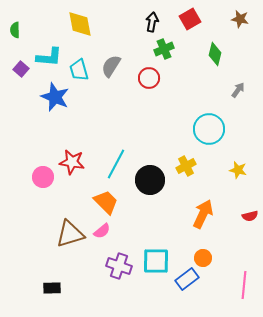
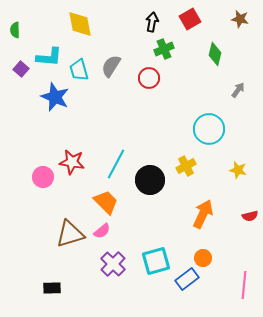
cyan square: rotated 16 degrees counterclockwise
purple cross: moved 6 px left, 2 px up; rotated 25 degrees clockwise
